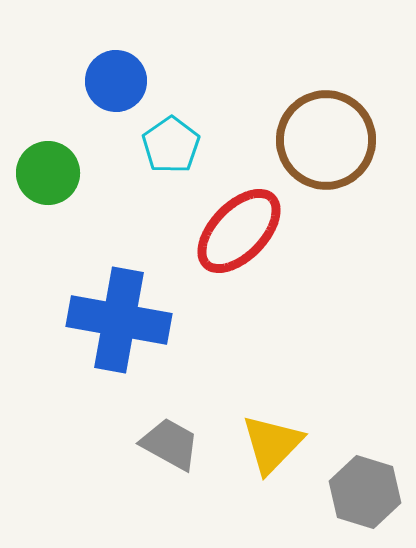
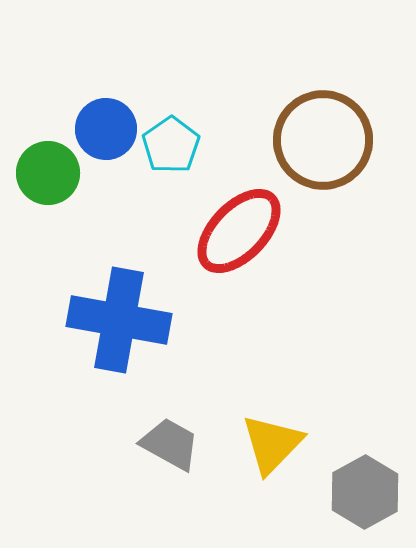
blue circle: moved 10 px left, 48 px down
brown circle: moved 3 px left
gray hexagon: rotated 14 degrees clockwise
